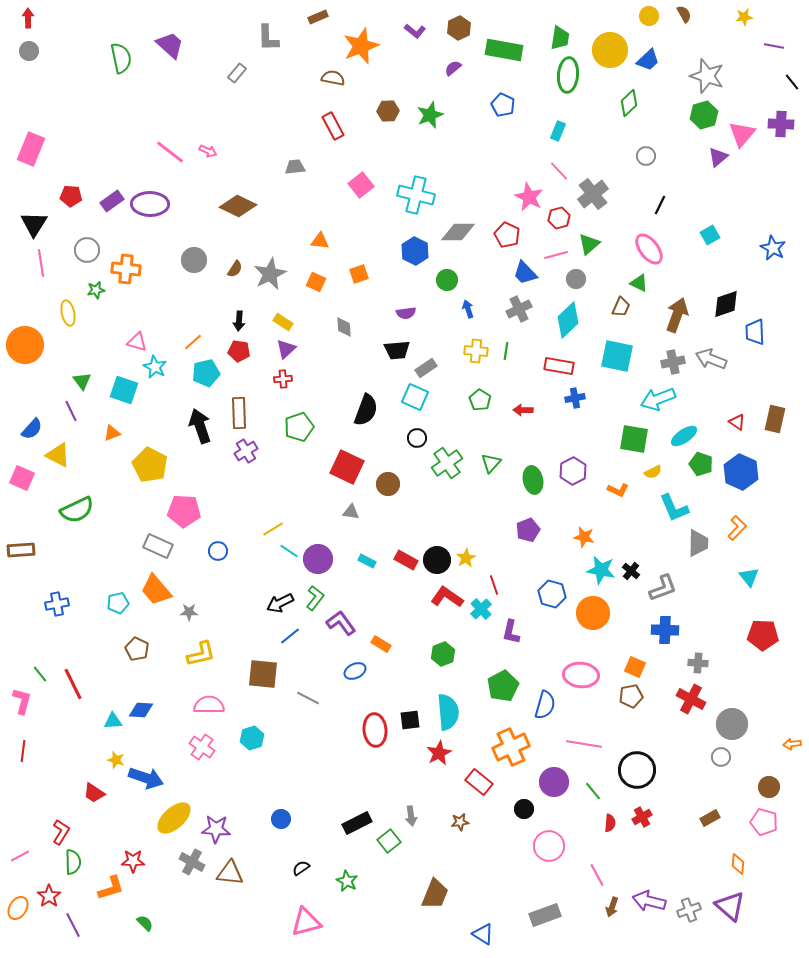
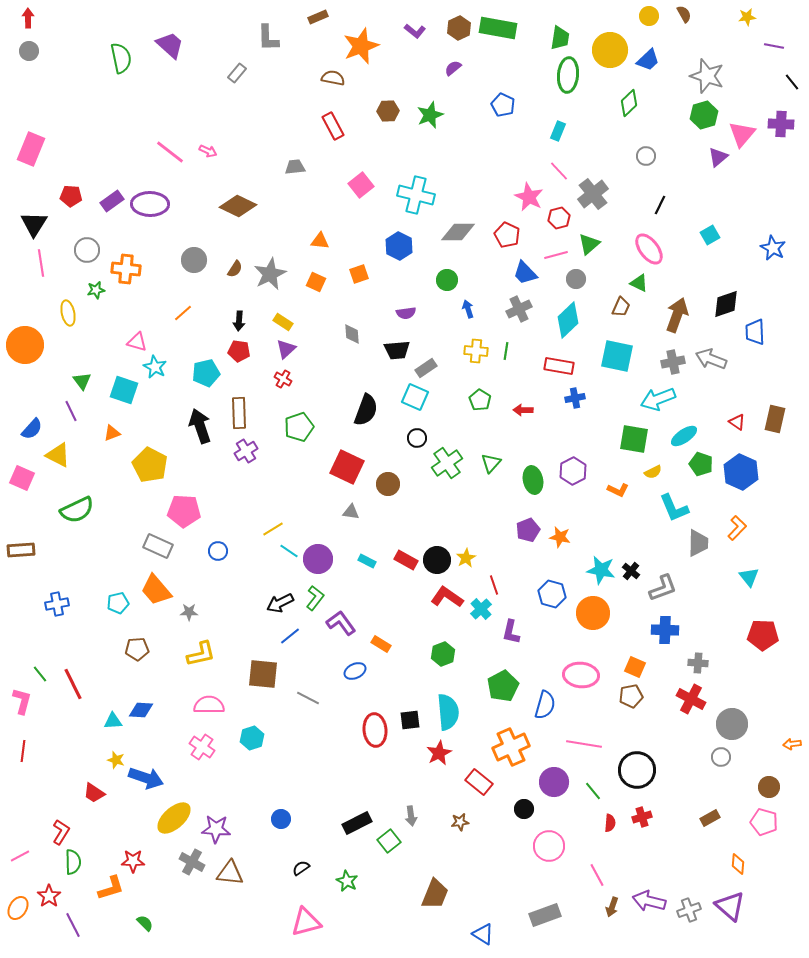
yellow star at (744, 17): moved 3 px right
green rectangle at (504, 50): moved 6 px left, 22 px up
blue hexagon at (415, 251): moved 16 px left, 5 px up
gray diamond at (344, 327): moved 8 px right, 7 px down
orange line at (193, 342): moved 10 px left, 29 px up
red cross at (283, 379): rotated 36 degrees clockwise
orange star at (584, 537): moved 24 px left
brown pentagon at (137, 649): rotated 30 degrees counterclockwise
red cross at (642, 817): rotated 12 degrees clockwise
